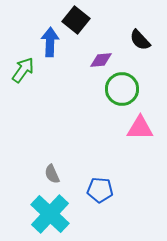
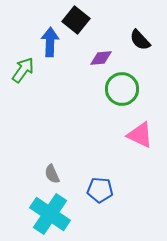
purple diamond: moved 2 px up
pink triangle: moved 7 px down; rotated 24 degrees clockwise
cyan cross: rotated 9 degrees counterclockwise
